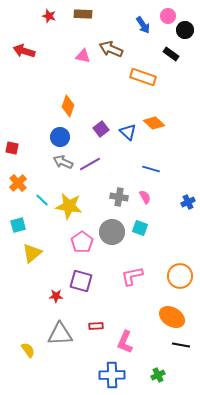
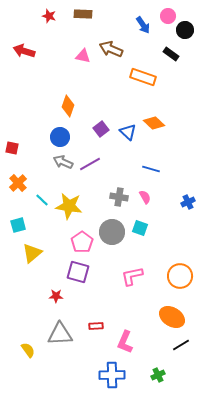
purple square at (81, 281): moved 3 px left, 9 px up
black line at (181, 345): rotated 42 degrees counterclockwise
